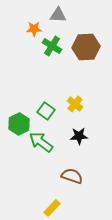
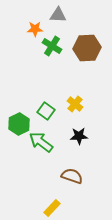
orange star: moved 1 px right
brown hexagon: moved 1 px right, 1 px down
